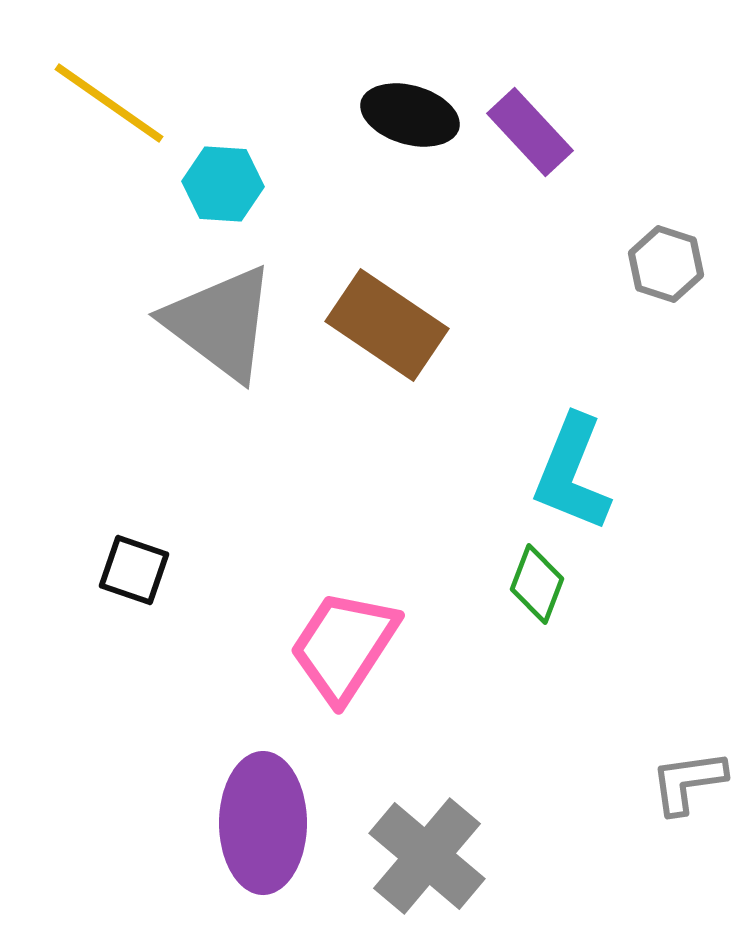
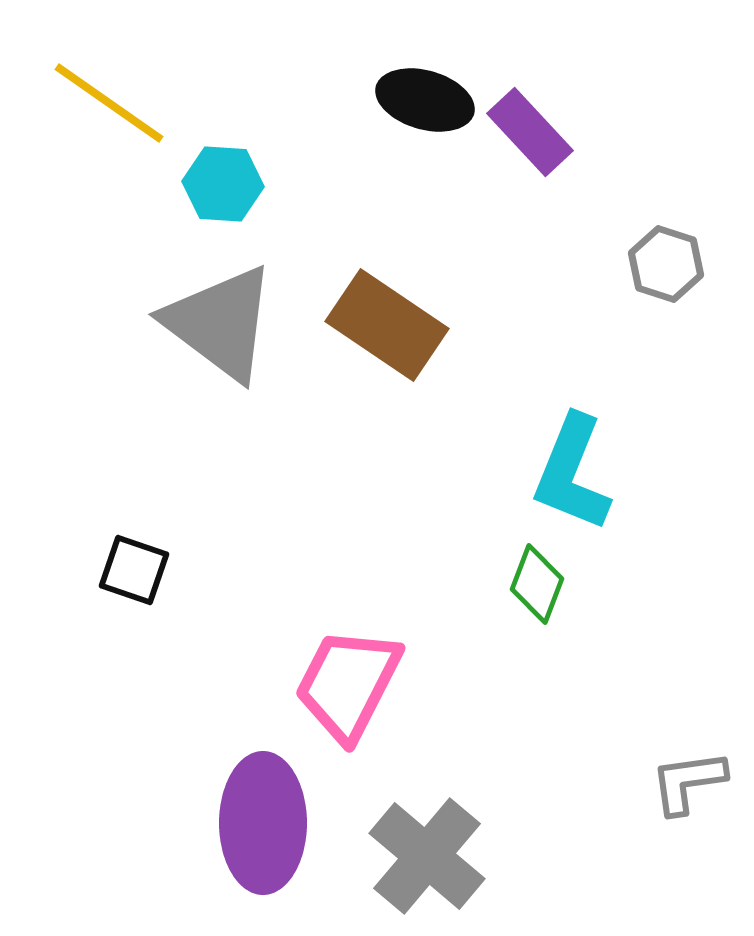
black ellipse: moved 15 px right, 15 px up
pink trapezoid: moved 4 px right, 38 px down; rotated 6 degrees counterclockwise
